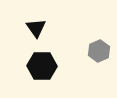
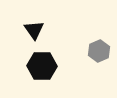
black triangle: moved 2 px left, 2 px down
